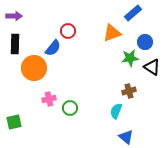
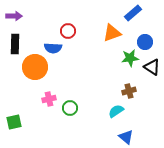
blue semicircle: rotated 54 degrees clockwise
orange circle: moved 1 px right, 1 px up
cyan semicircle: rotated 35 degrees clockwise
